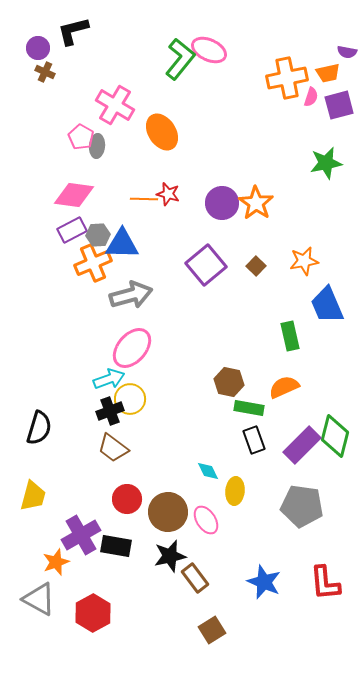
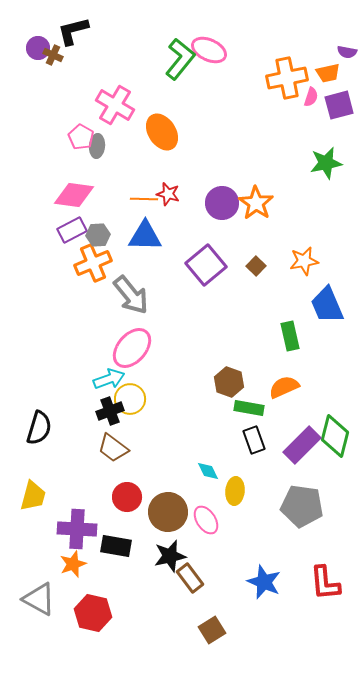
brown cross at (45, 72): moved 8 px right, 17 px up
blue triangle at (122, 244): moved 23 px right, 8 px up
gray arrow at (131, 295): rotated 66 degrees clockwise
brown hexagon at (229, 382): rotated 8 degrees clockwise
red circle at (127, 499): moved 2 px up
purple cross at (81, 535): moved 4 px left, 6 px up; rotated 33 degrees clockwise
orange star at (56, 562): moved 17 px right, 2 px down
brown rectangle at (195, 578): moved 5 px left
red hexagon at (93, 613): rotated 18 degrees counterclockwise
